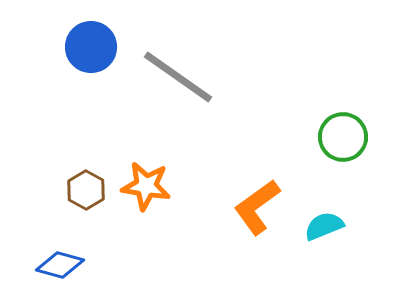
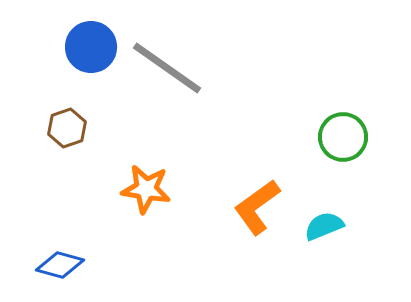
gray line: moved 11 px left, 9 px up
orange star: moved 3 px down
brown hexagon: moved 19 px left, 62 px up; rotated 12 degrees clockwise
